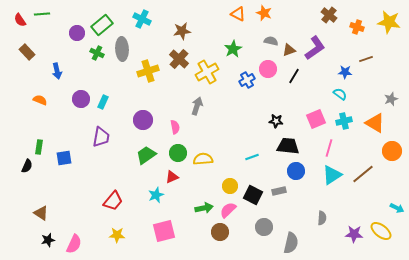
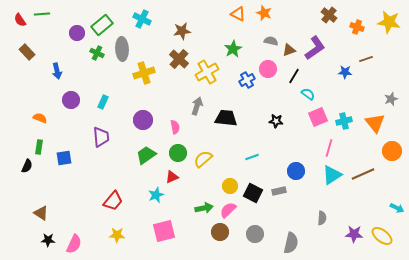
yellow cross at (148, 71): moved 4 px left, 2 px down
cyan semicircle at (340, 94): moved 32 px left
purple circle at (81, 99): moved 10 px left, 1 px down
orange semicircle at (40, 100): moved 18 px down
pink square at (316, 119): moved 2 px right, 2 px up
orange triangle at (375, 123): rotated 20 degrees clockwise
purple trapezoid at (101, 137): rotated 15 degrees counterclockwise
black trapezoid at (288, 146): moved 62 px left, 28 px up
yellow semicircle at (203, 159): rotated 36 degrees counterclockwise
brown line at (363, 174): rotated 15 degrees clockwise
black square at (253, 195): moved 2 px up
gray circle at (264, 227): moved 9 px left, 7 px down
yellow ellipse at (381, 231): moved 1 px right, 5 px down
black star at (48, 240): rotated 16 degrees clockwise
